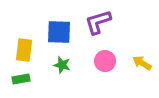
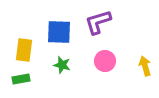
yellow arrow: moved 3 px right, 3 px down; rotated 42 degrees clockwise
